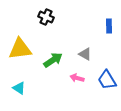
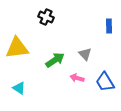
yellow triangle: moved 3 px left, 1 px up
gray triangle: rotated 16 degrees clockwise
green arrow: moved 2 px right
blue trapezoid: moved 2 px left, 2 px down
